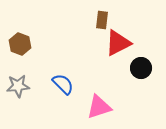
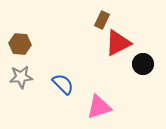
brown rectangle: rotated 18 degrees clockwise
brown hexagon: rotated 15 degrees counterclockwise
black circle: moved 2 px right, 4 px up
gray star: moved 3 px right, 9 px up
